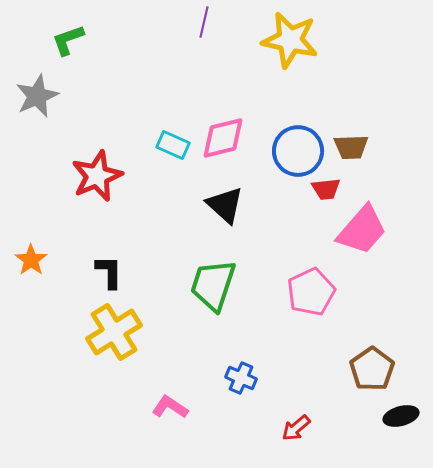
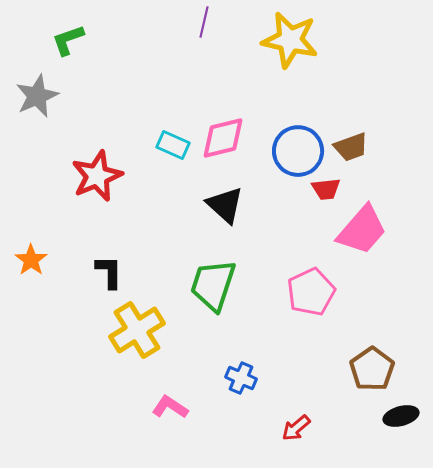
brown trapezoid: rotated 18 degrees counterclockwise
yellow cross: moved 23 px right, 2 px up
